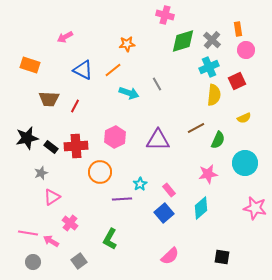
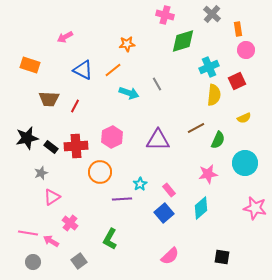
gray cross at (212, 40): moved 26 px up
pink hexagon at (115, 137): moved 3 px left
